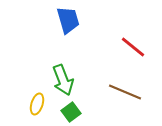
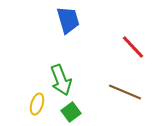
red line: rotated 8 degrees clockwise
green arrow: moved 2 px left
